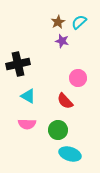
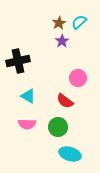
brown star: moved 1 px right, 1 px down
purple star: rotated 24 degrees clockwise
black cross: moved 3 px up
red semicircle: rotated 12 degrees counterclockwise
green circle: moved 3 px up
